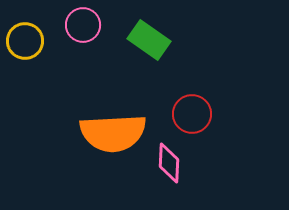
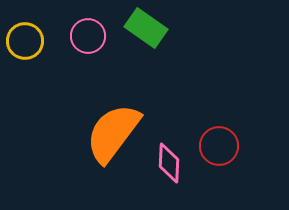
pink circle: moved 5 px right, 11 px down
green rectangle: moved 3 px left, 12 px up
red circle: moved 27 px right, 32 px down
orange semicircle: rotated 130 degrees clockwise
